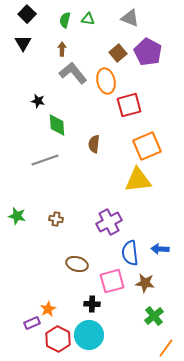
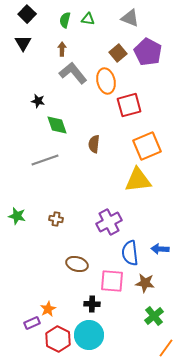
green diamond: rotated 15 degrees counterclockwise
pink square: rotated 20 degrees clockwise
